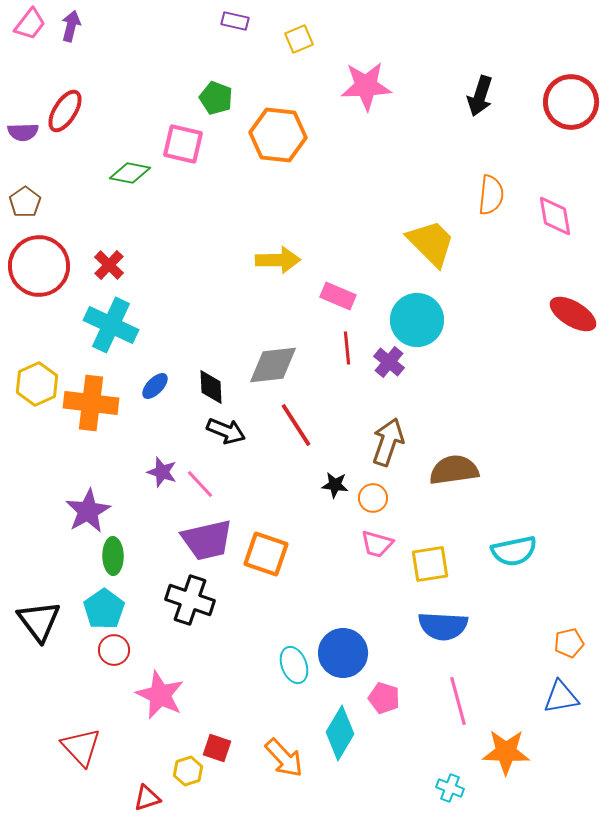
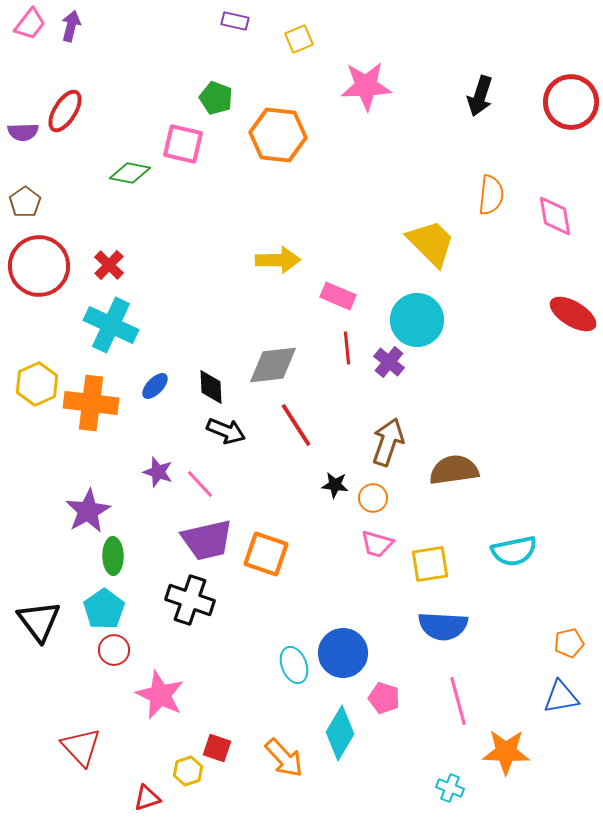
purple star at (162, 472): moved 4 px left
